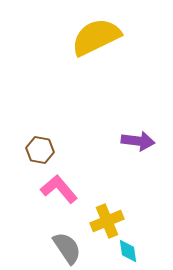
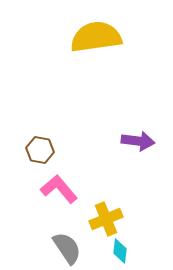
yellow semicircle: rotated 18 degrees clockwise
yellow cross: moved 1 px left, 2 px up
cyan diamond: moved 8 px left; rotated 15 degrees clockwise
